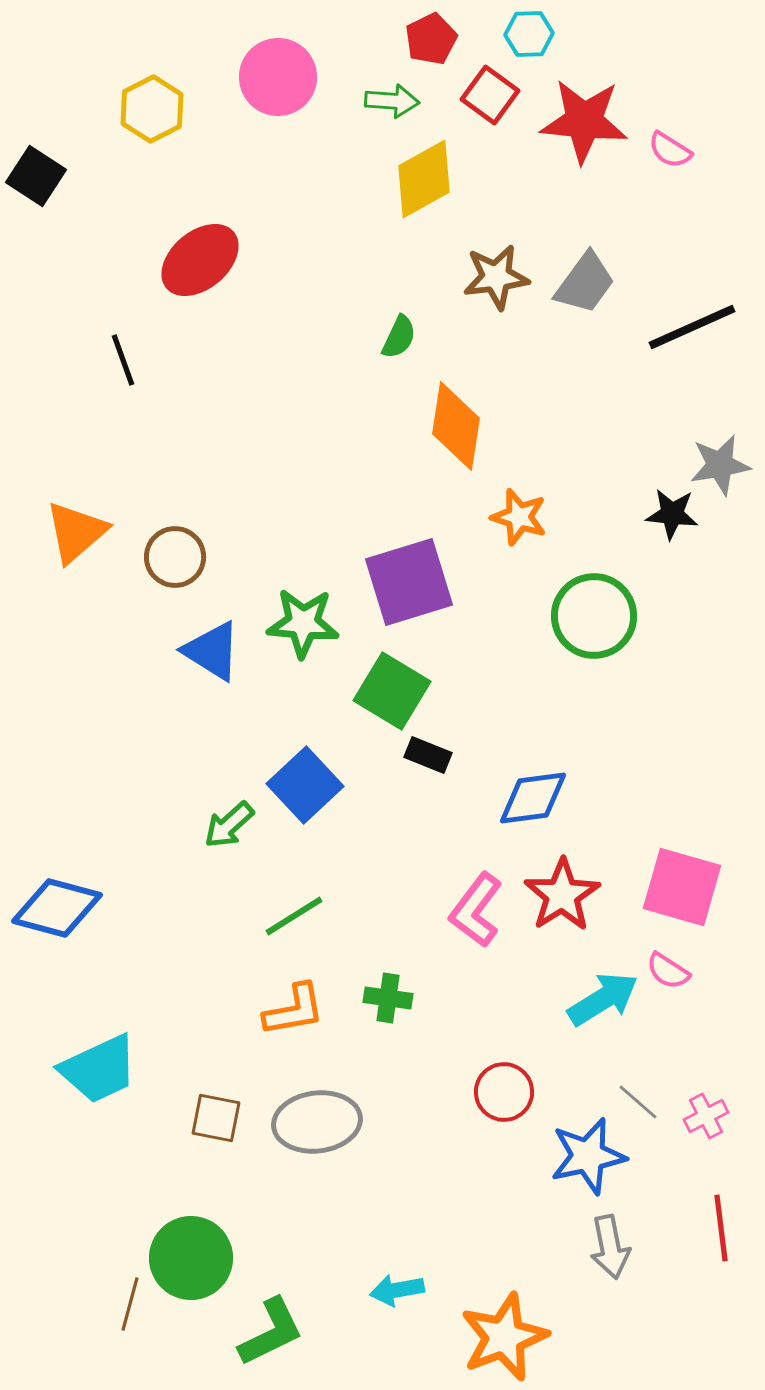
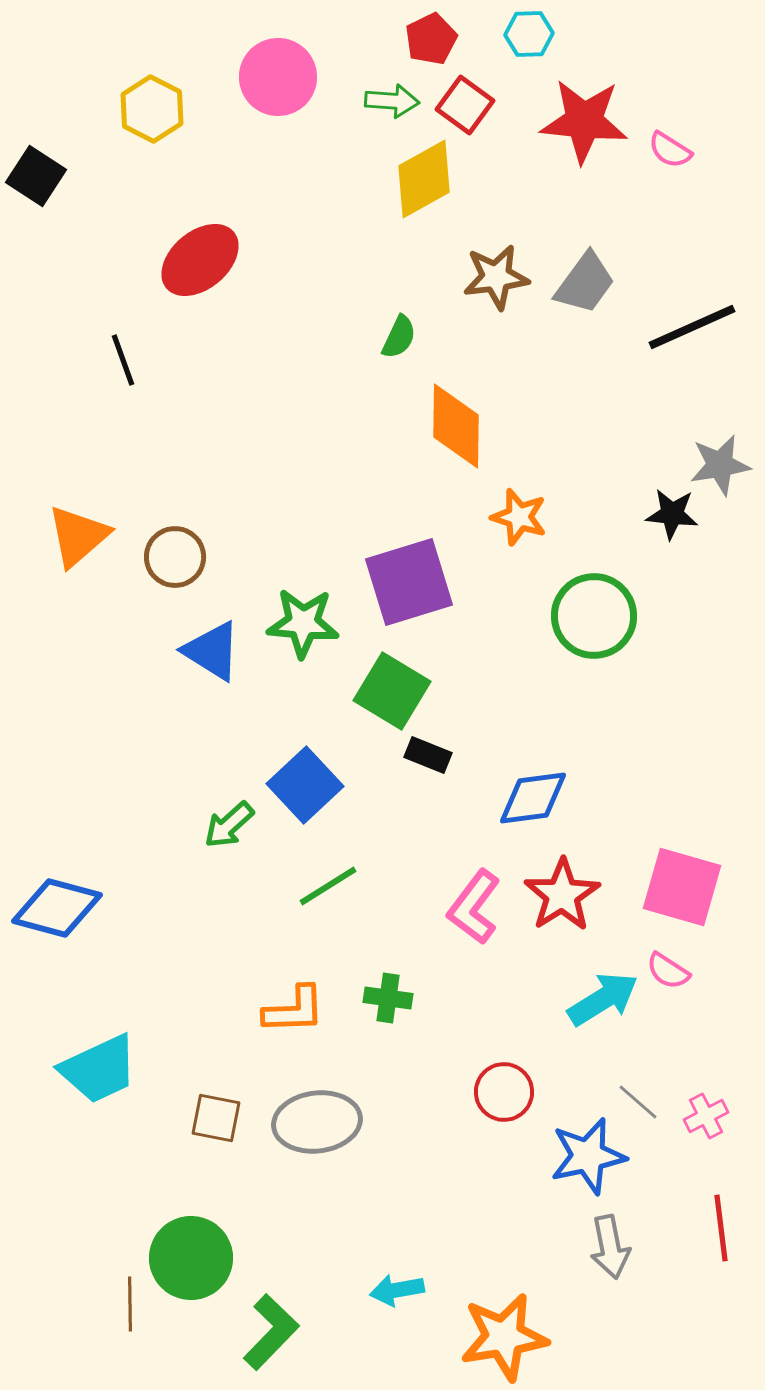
red square at (490, 95): moved 25 px left, 10 px down
yellow hexagon at (152, 109): rotated 6 degrees counterclockwise
orange diamond at (456, 426): rotated 8 degrees counterclockwise
orange triangle at (76, 532): moved 2 px right, 4 px down
pink L-shape at (476, 910): moved 2 px left, 3 px up
green line at (294, 916): moved 34 px right, 30 px up
orange L-shape at (294, 1010): rotated 8 degrees clockwise
brown line at (130, 1304): rotated 16 degrees counterclockwise
green L-shape at (271, 1332): rotated 20 degrees counterclockwise
orange star at (504, 1337): rotated 12 degrees clockwise
